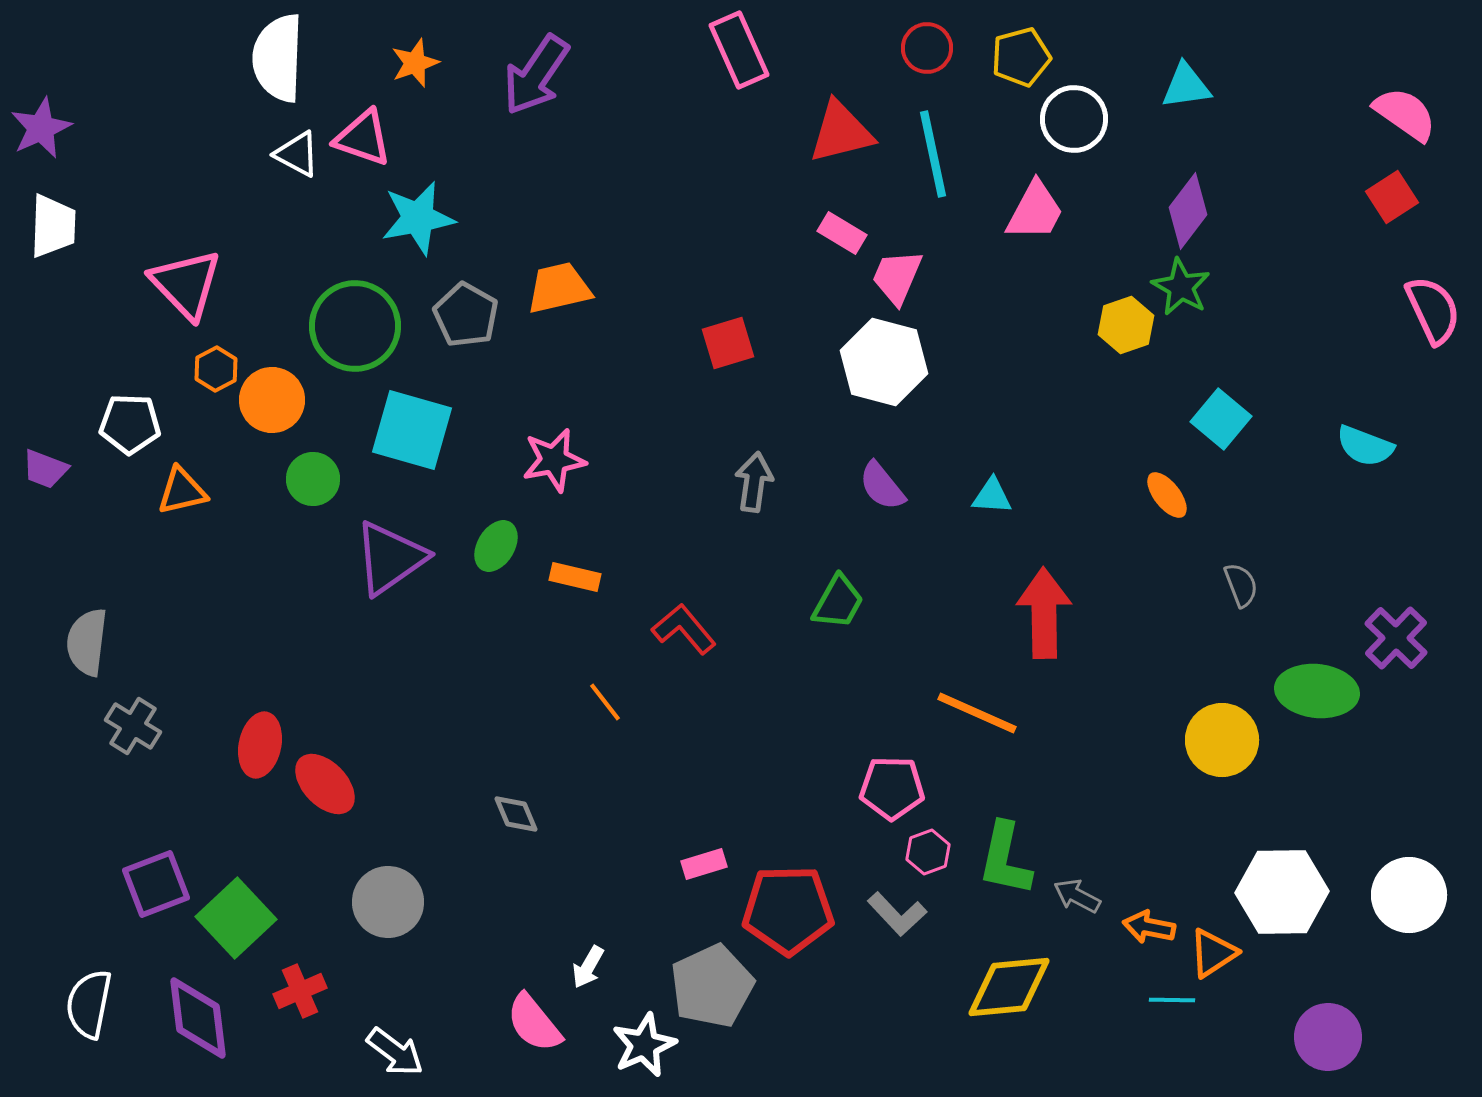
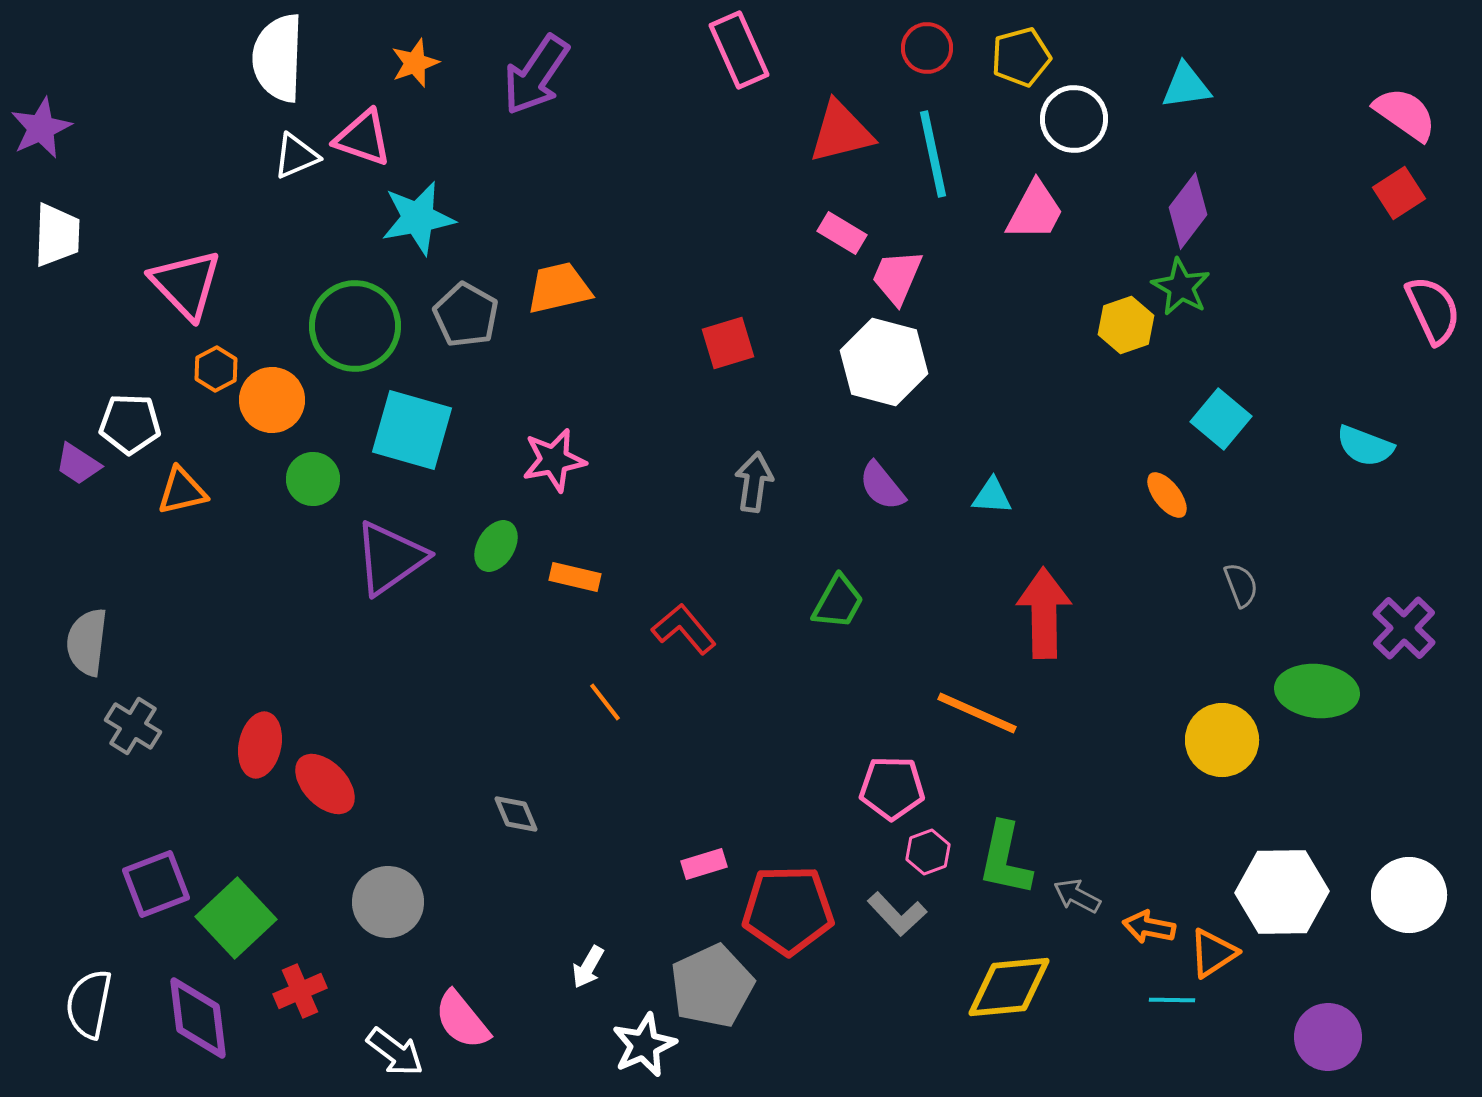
white triangle at (297, 154): moved 1 px left, 2 px down; rotated 51 degrees counterclockwise
red square at (1392, 197): moved 7 px right, 4 px up
white trapezoid at (53, 226): moved 4 px right, 9 px down
purple trapezoid at (45, 469): moved 33 px right, 5 px up; rotated 12 degrees clockwise
purple cross at (1396, 638): moved 8 px right, 10 px up
pink semicircle at (534, 1023): moved 72 px left, 3 px up
